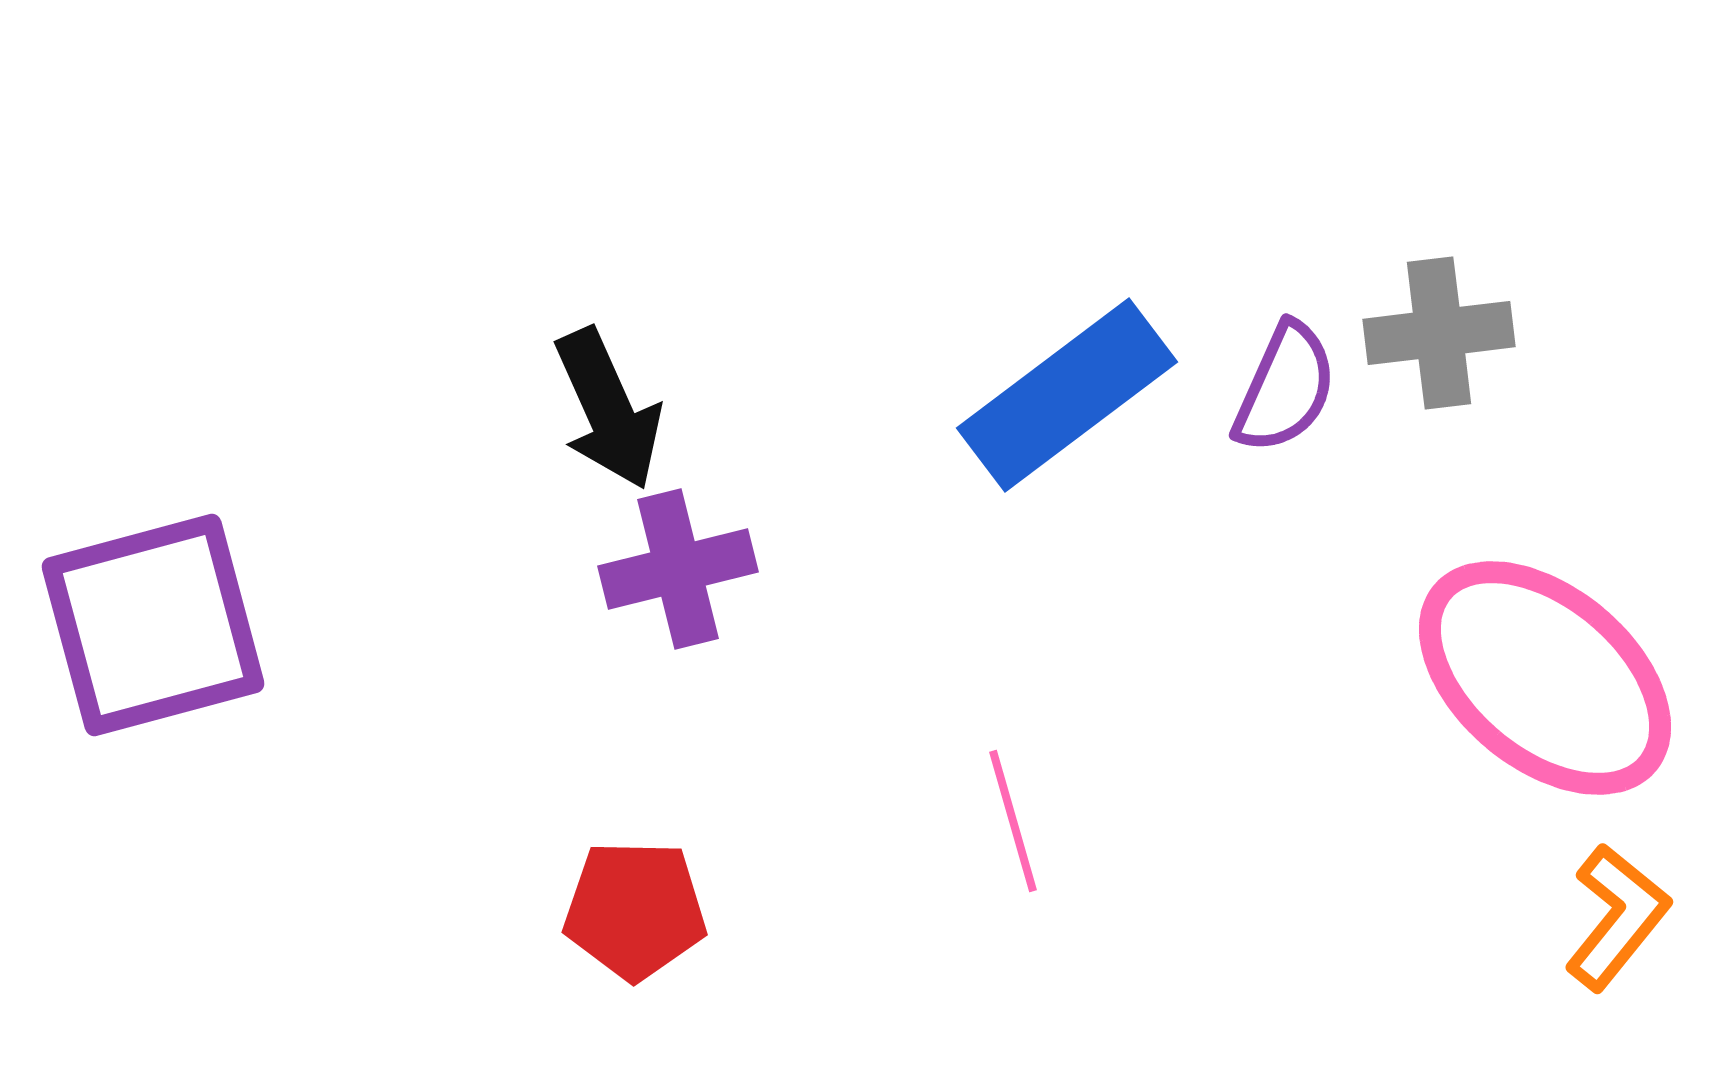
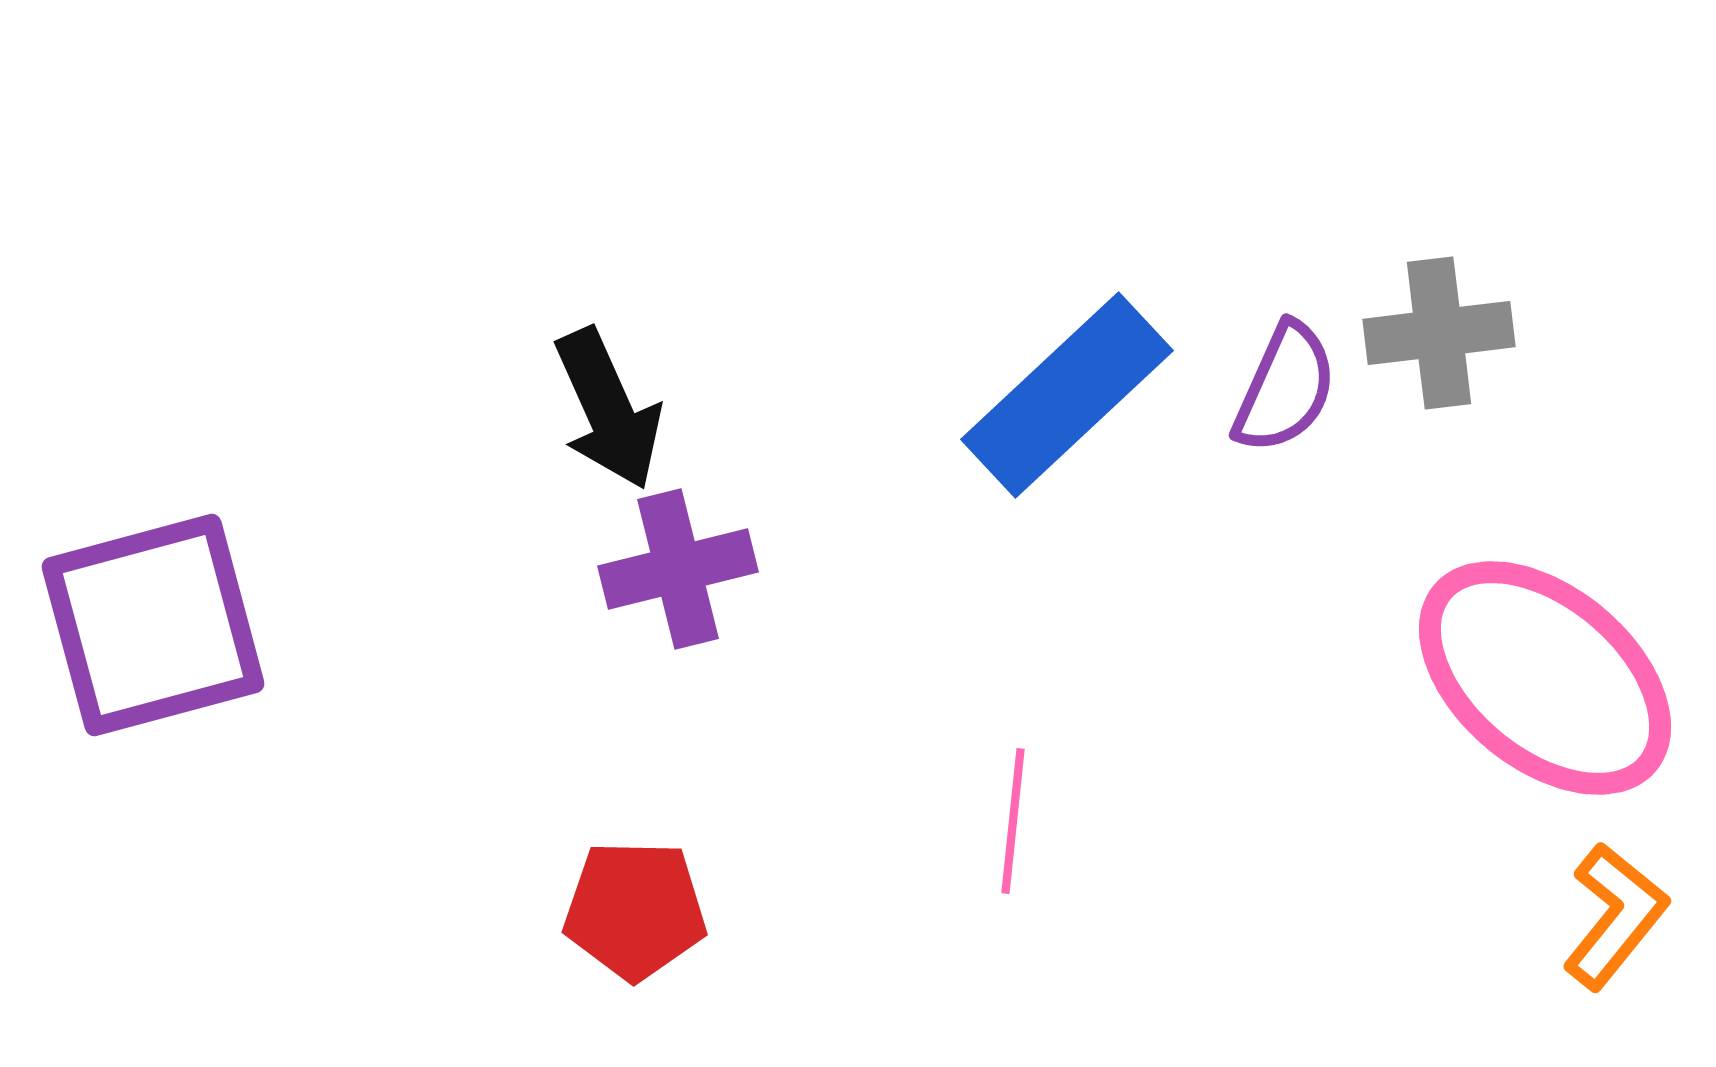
blue rectangle: rotated 6 degrees counterclockwise
pink line: rotated 22 degrees clockwise
orange L-shape: moved 2 px left, 1 px up
